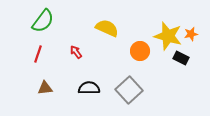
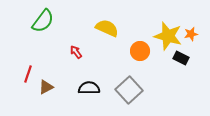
red line: moved 10 px left, 20 px down
brown triangle: moved 1 px right, 1 px up; rotated 21 degrees counterclockwise
